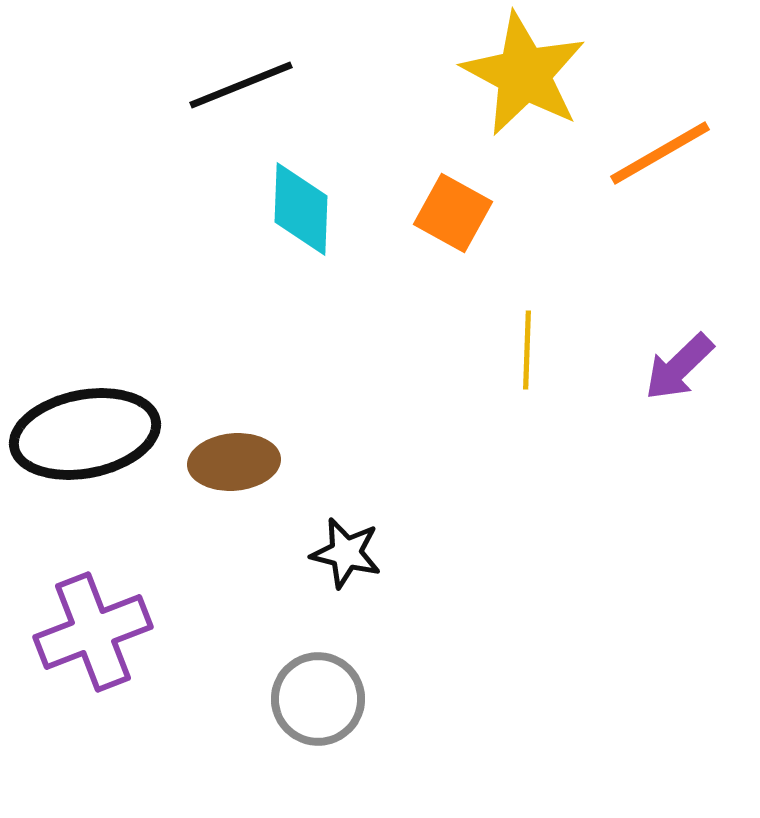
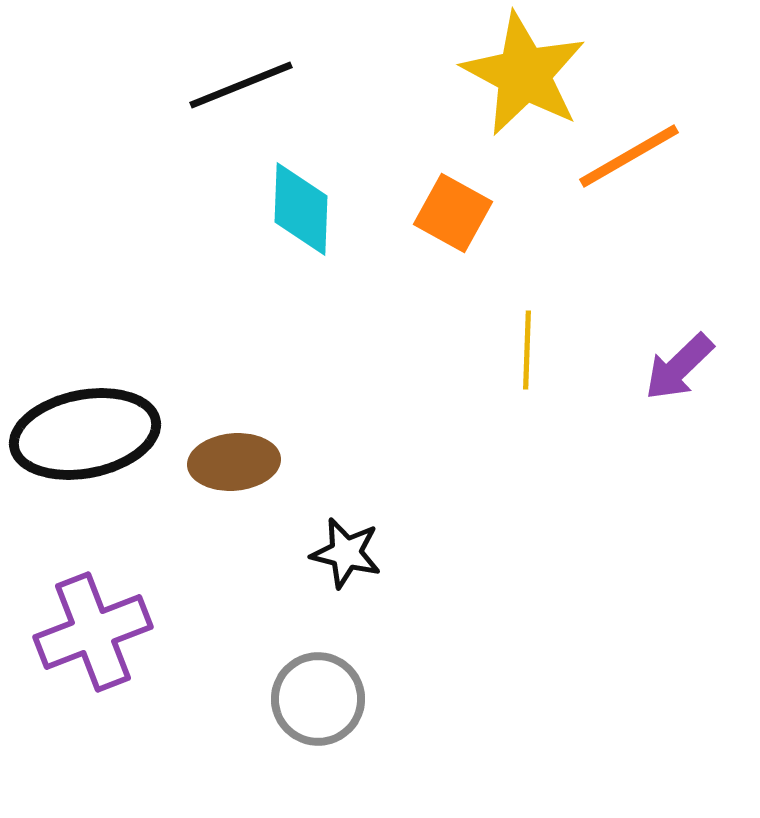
orange line: moved 31 px left, 3 px down
